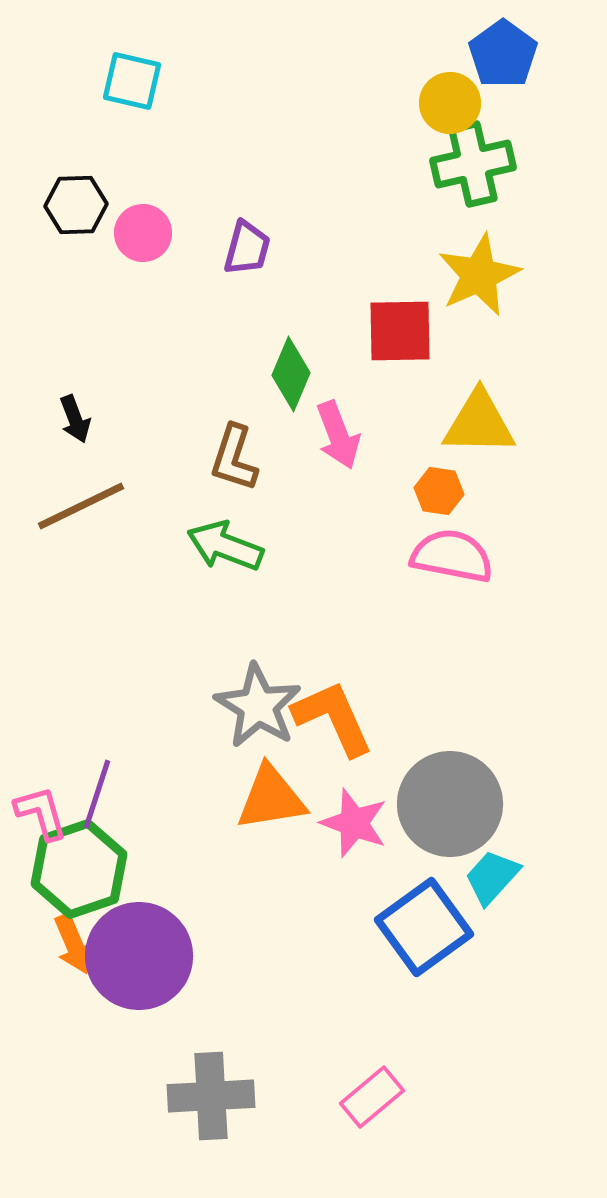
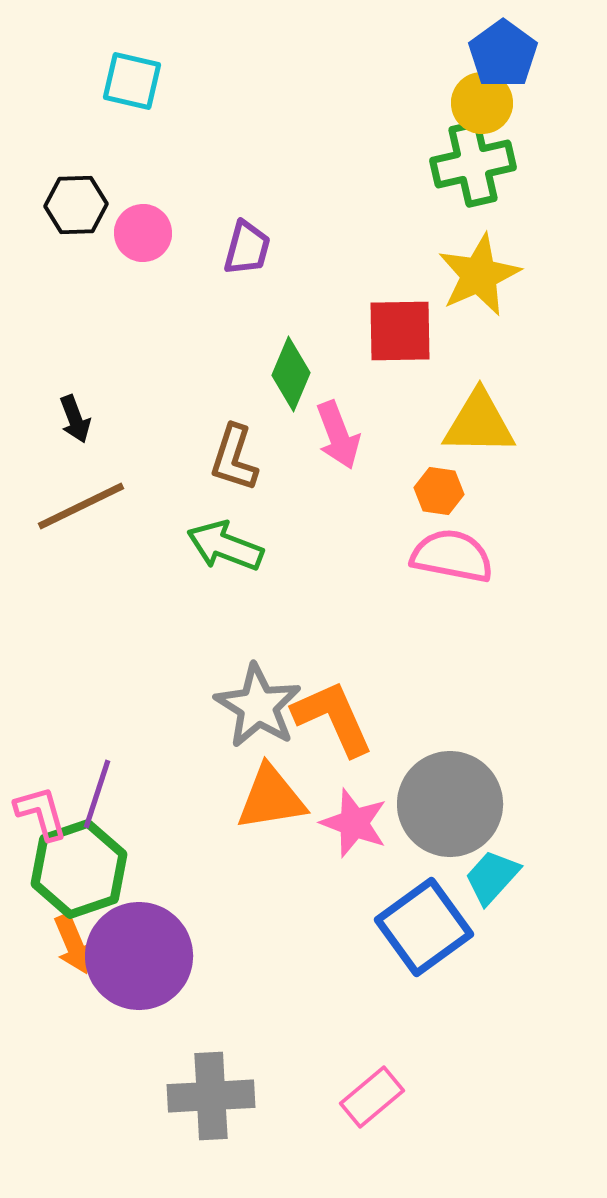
yellow circle: moved 32 px right
